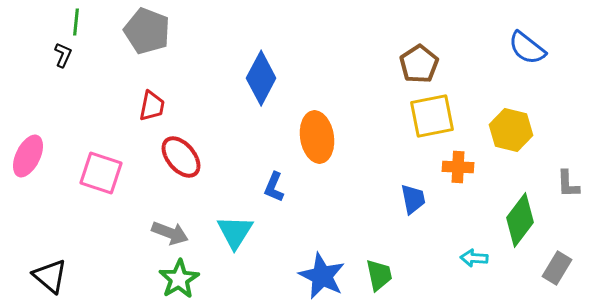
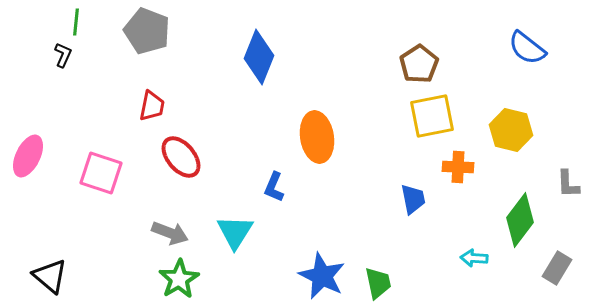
blue diamond: moved 2 px left, 21 px up; rotated 6 degrees counterclockwise
green trapezoid: moved 1 px left, 8 px down
